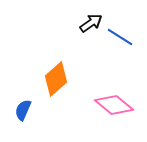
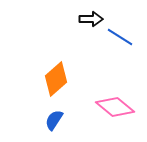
black arrow: moved 4 px up; rotated 35 degrees clockwise
pink diamond: moved 1 px right, 2 px down
blue semicircle: moved 31 px right, 10 px down; rotated 10 degrees clockwise
